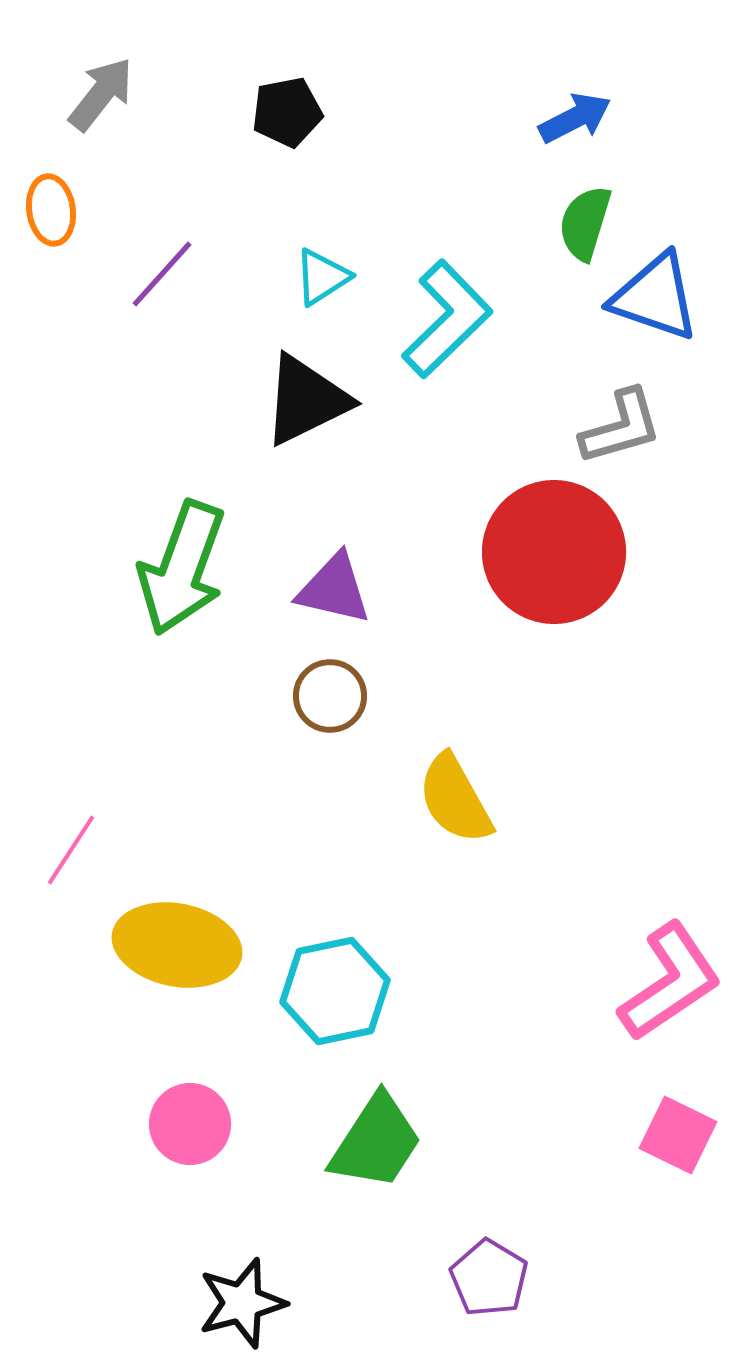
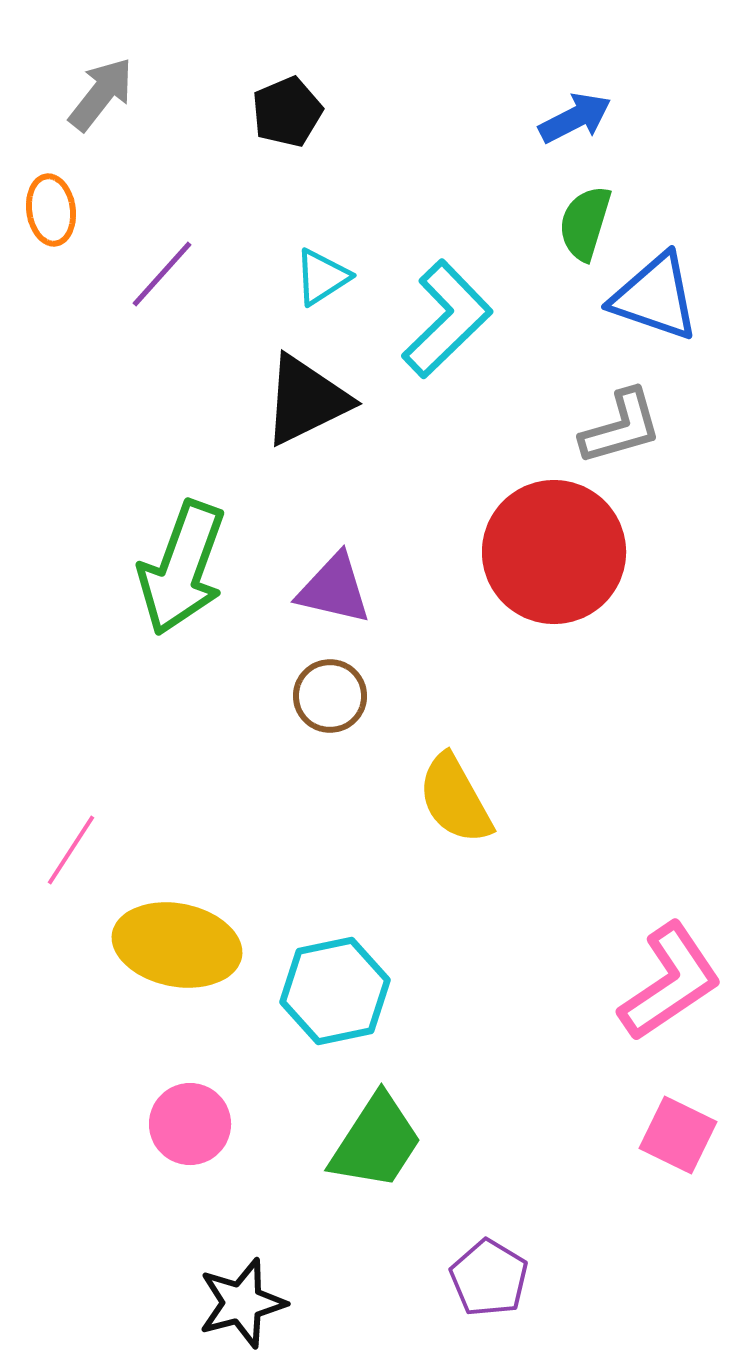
black pentagon: rotated 12 degrees counterclockwise
